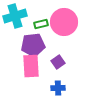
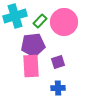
green rectangle: moved 1 px left, 3 px up; rotated 32 degrees counterclockwise
purple square: rotated 16 degrees clockwise
